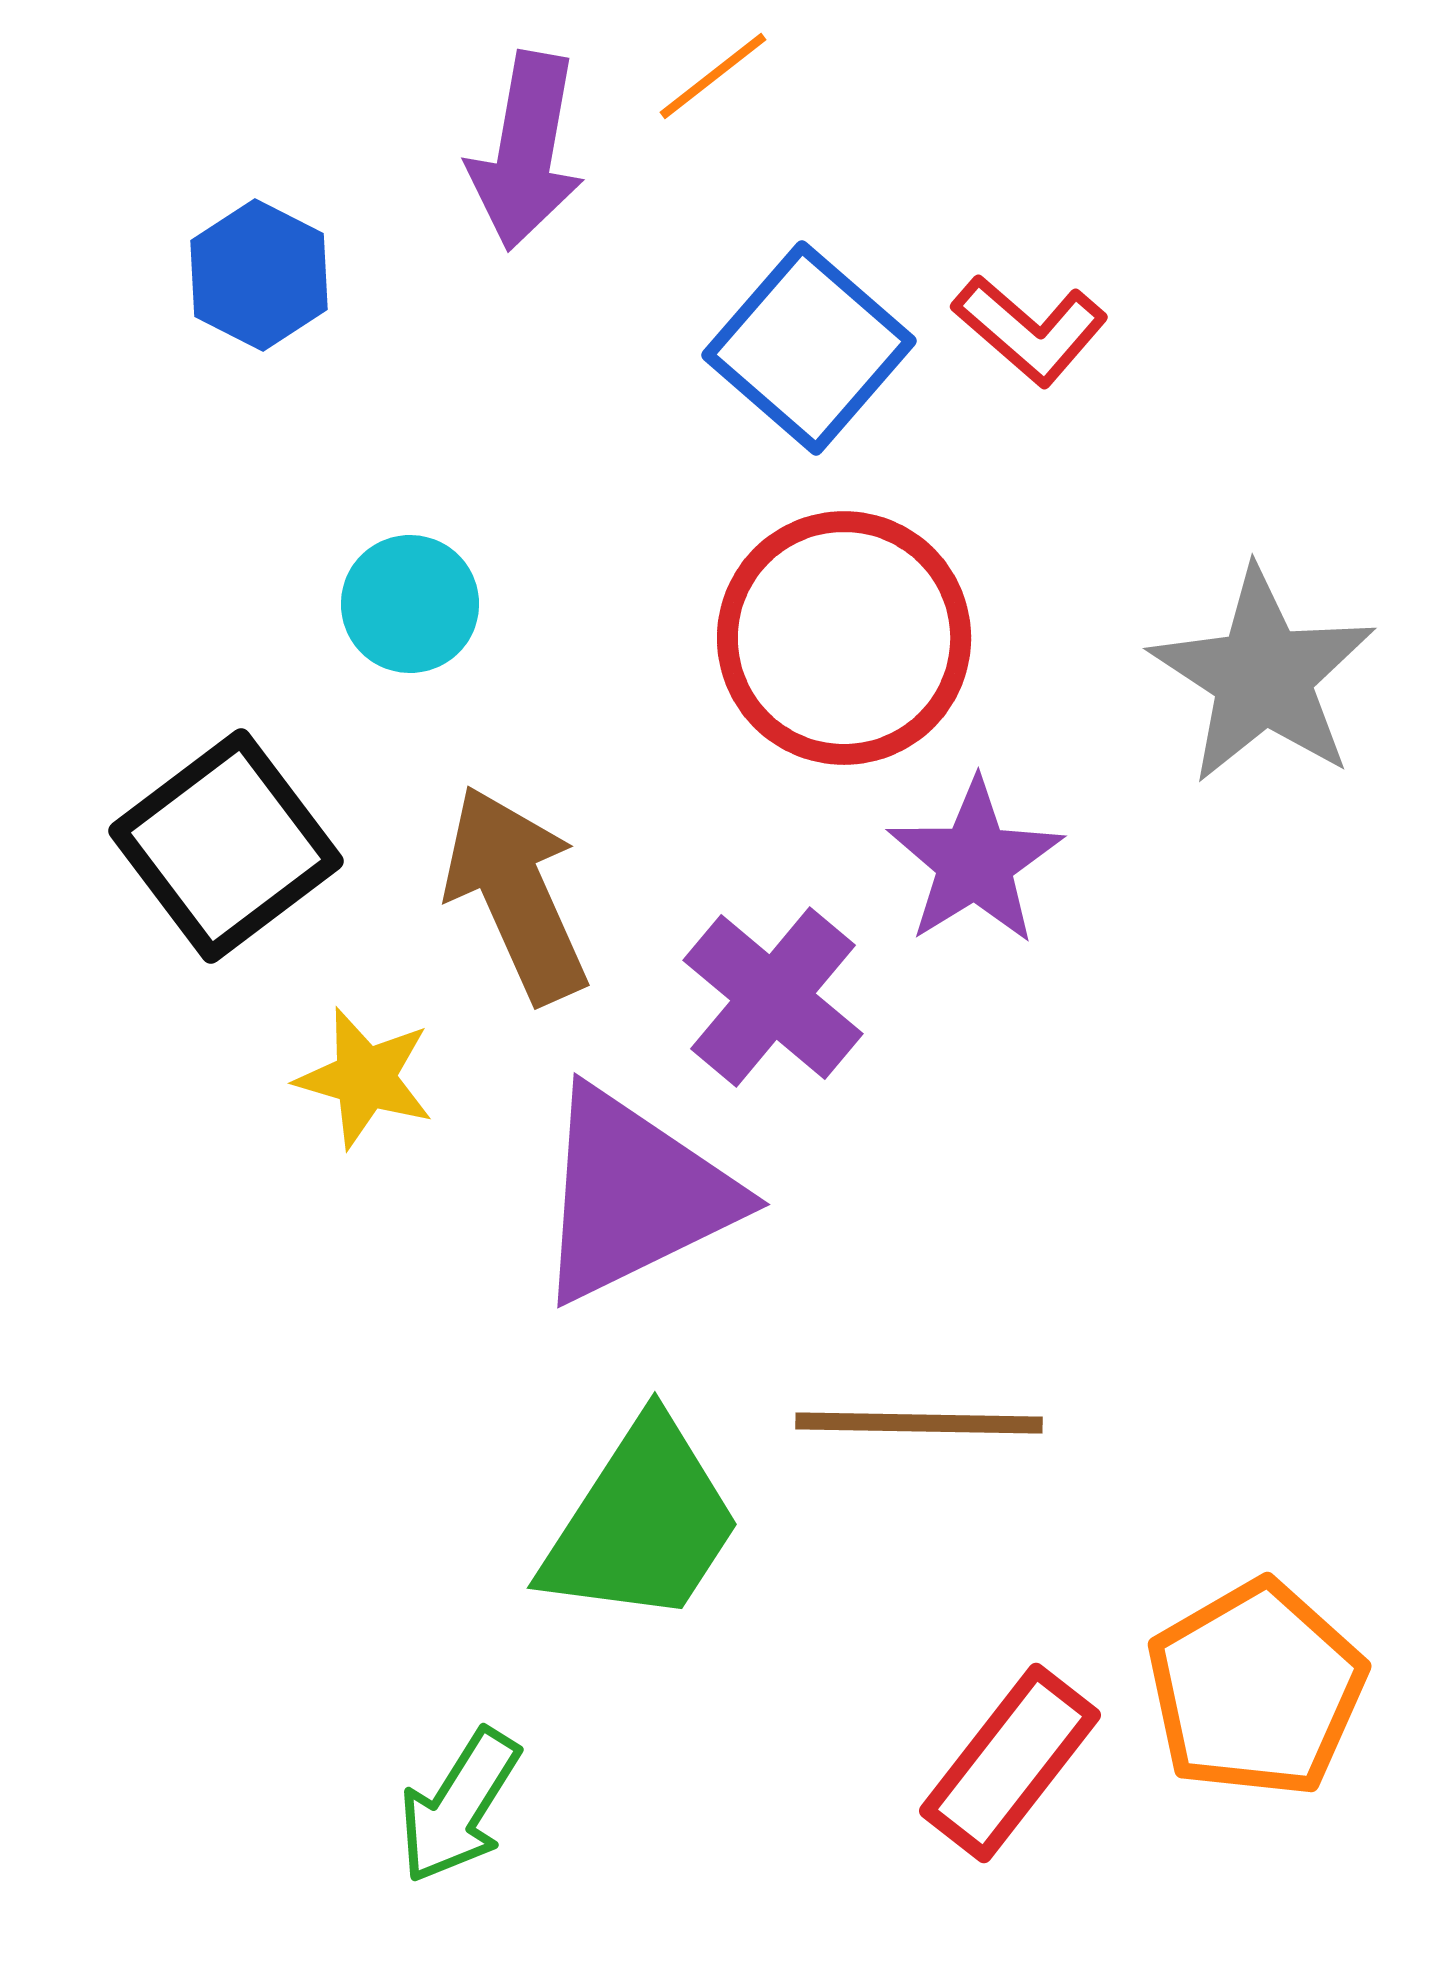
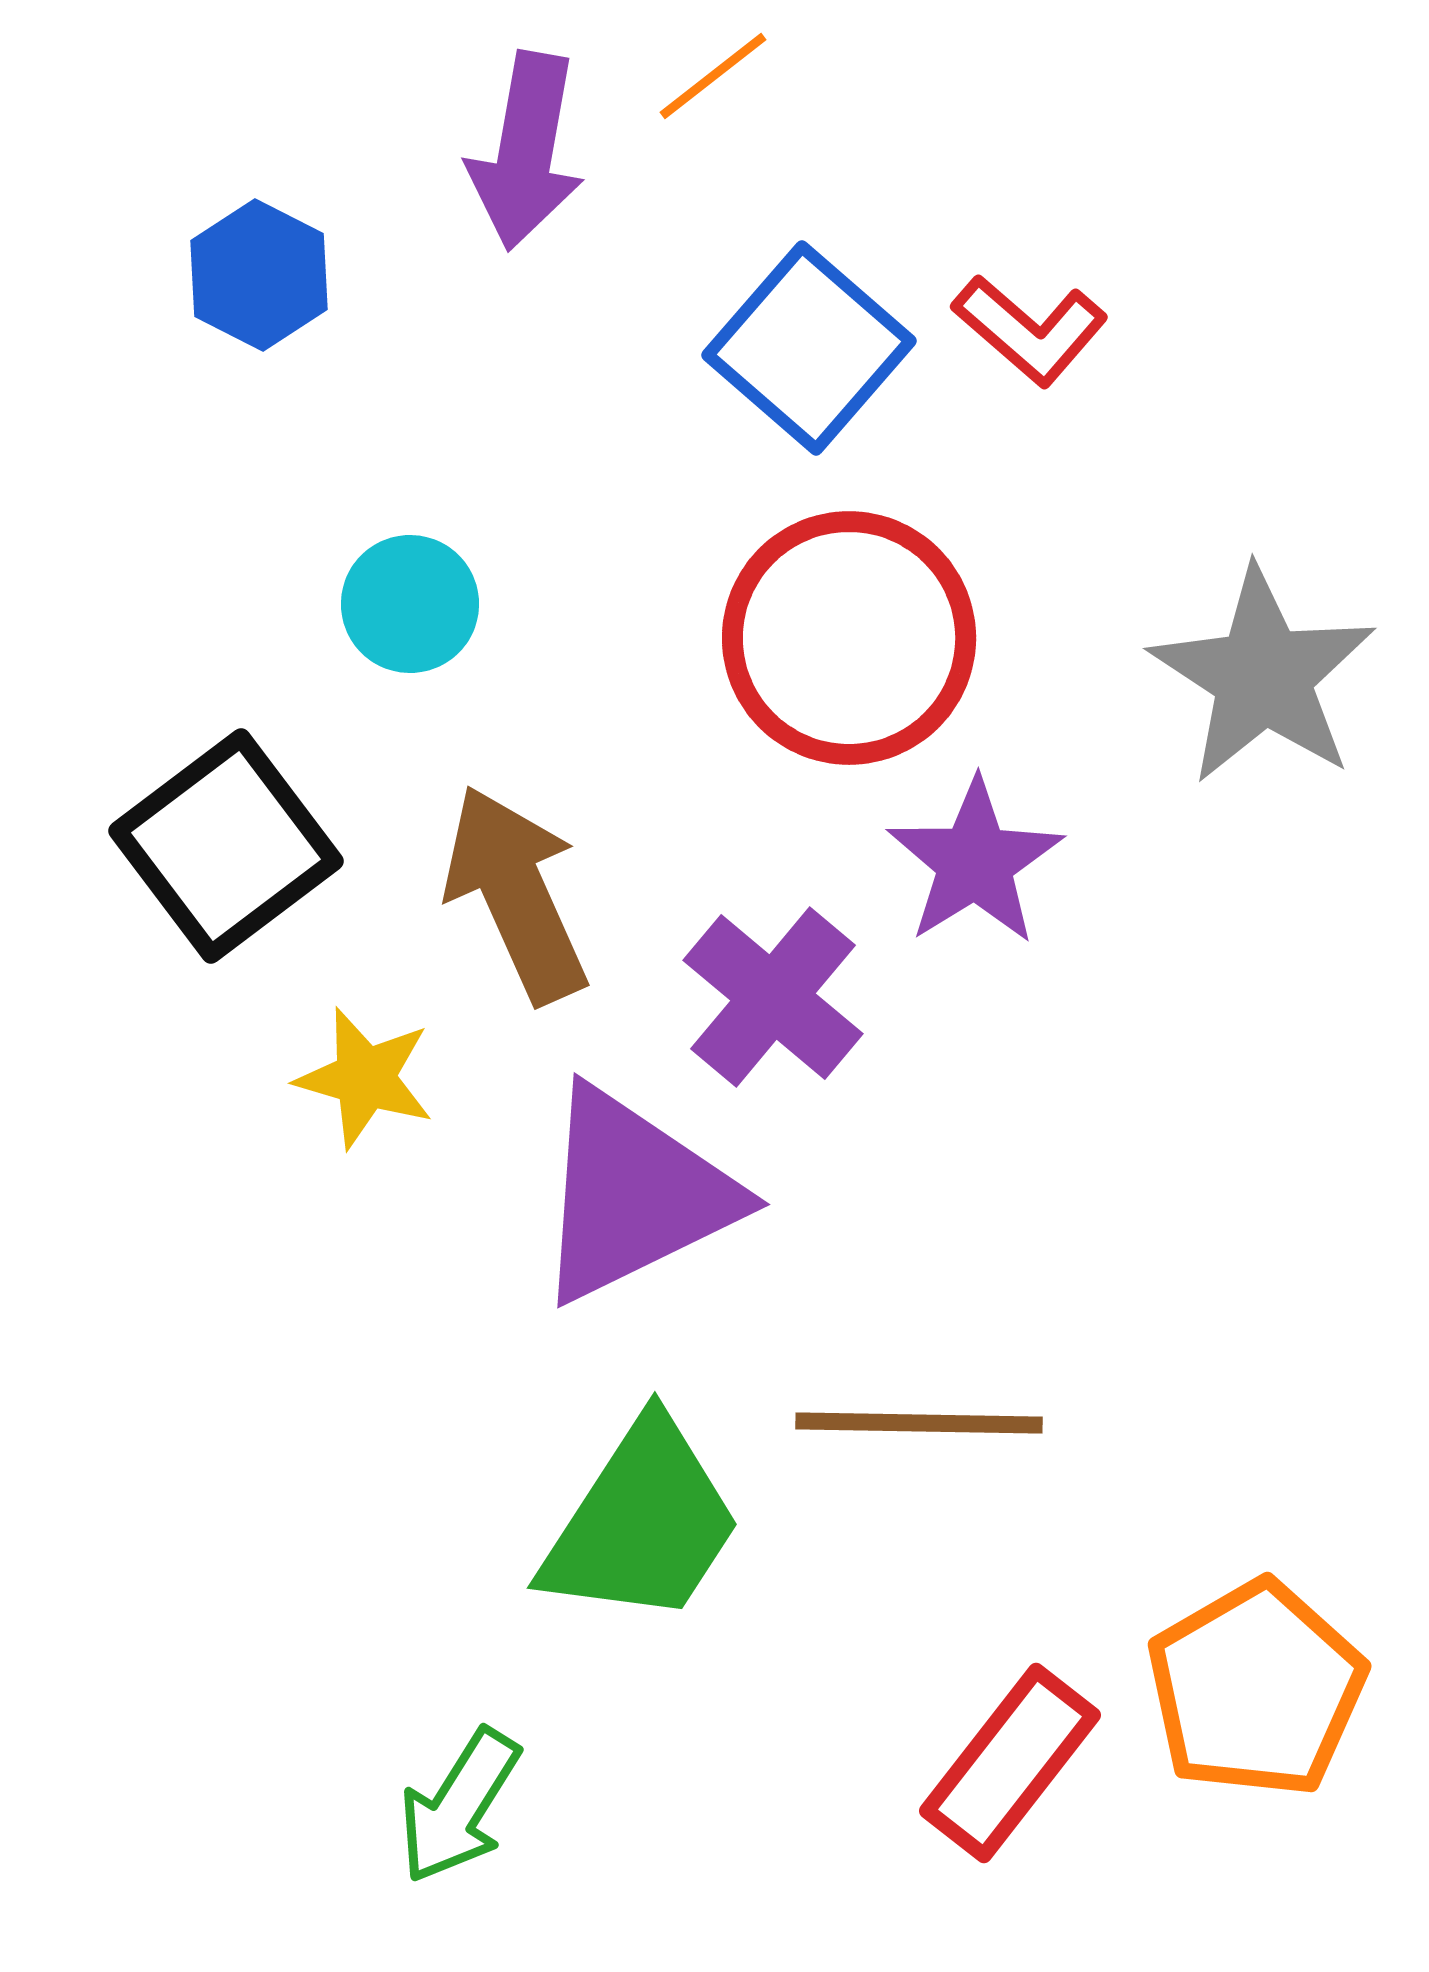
red circle: moved 5 px right
